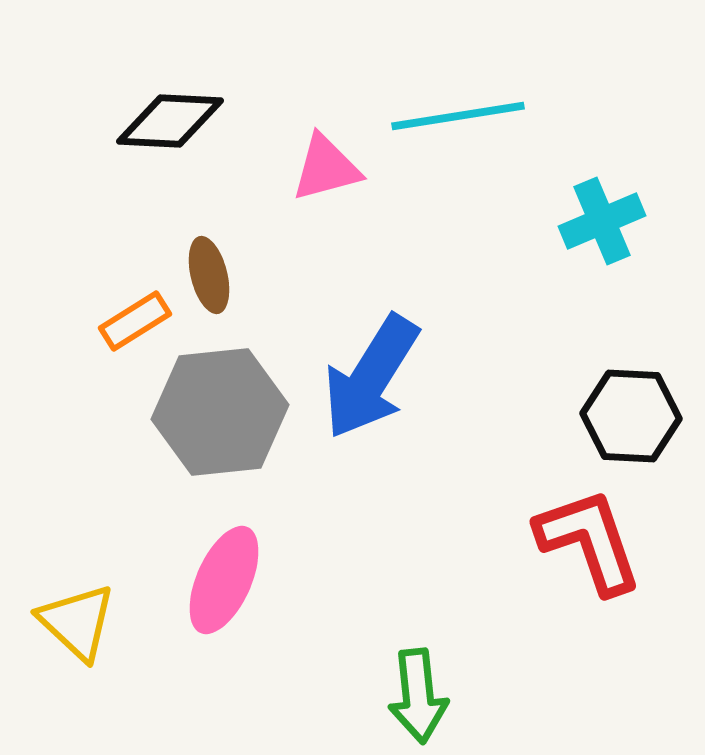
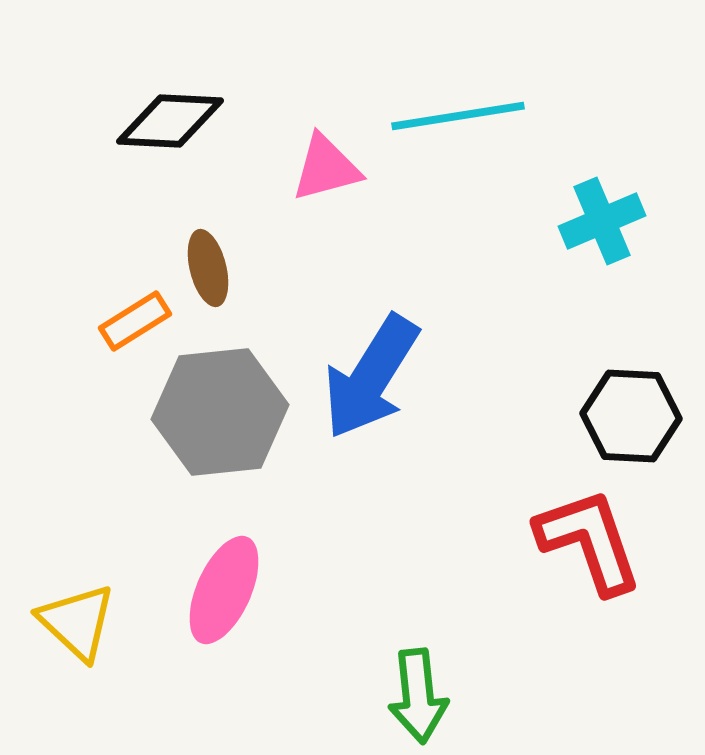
brown ellipse: moved 1 px left, 7 px up
pink ellipse: moved 10 px down
